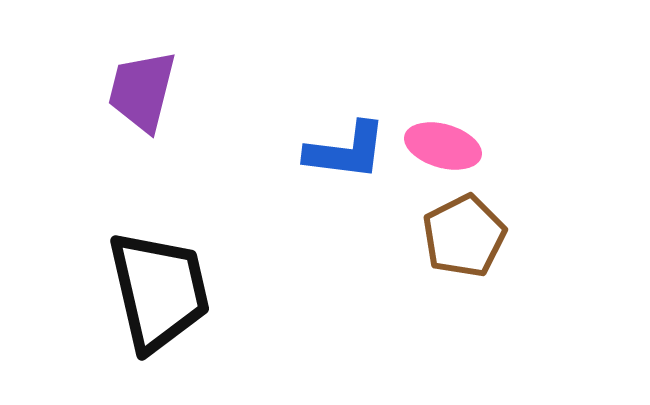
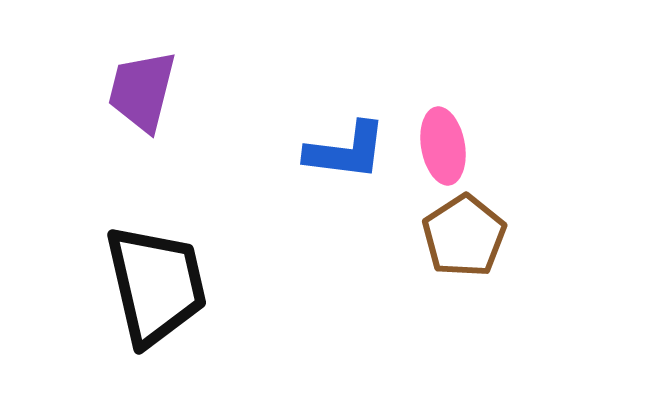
pink ellipse: rotated 64 degrees clockwise
brown pentagon: rotated 6 degrees counterclockwise
black trapezoid: moved 3 px left, 6 px up
